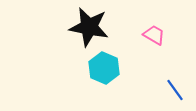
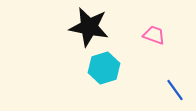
pink trapezoid: rotated 10 degrees counterclockwise
cyan hexagon: rotated 20 degrees clockwise
